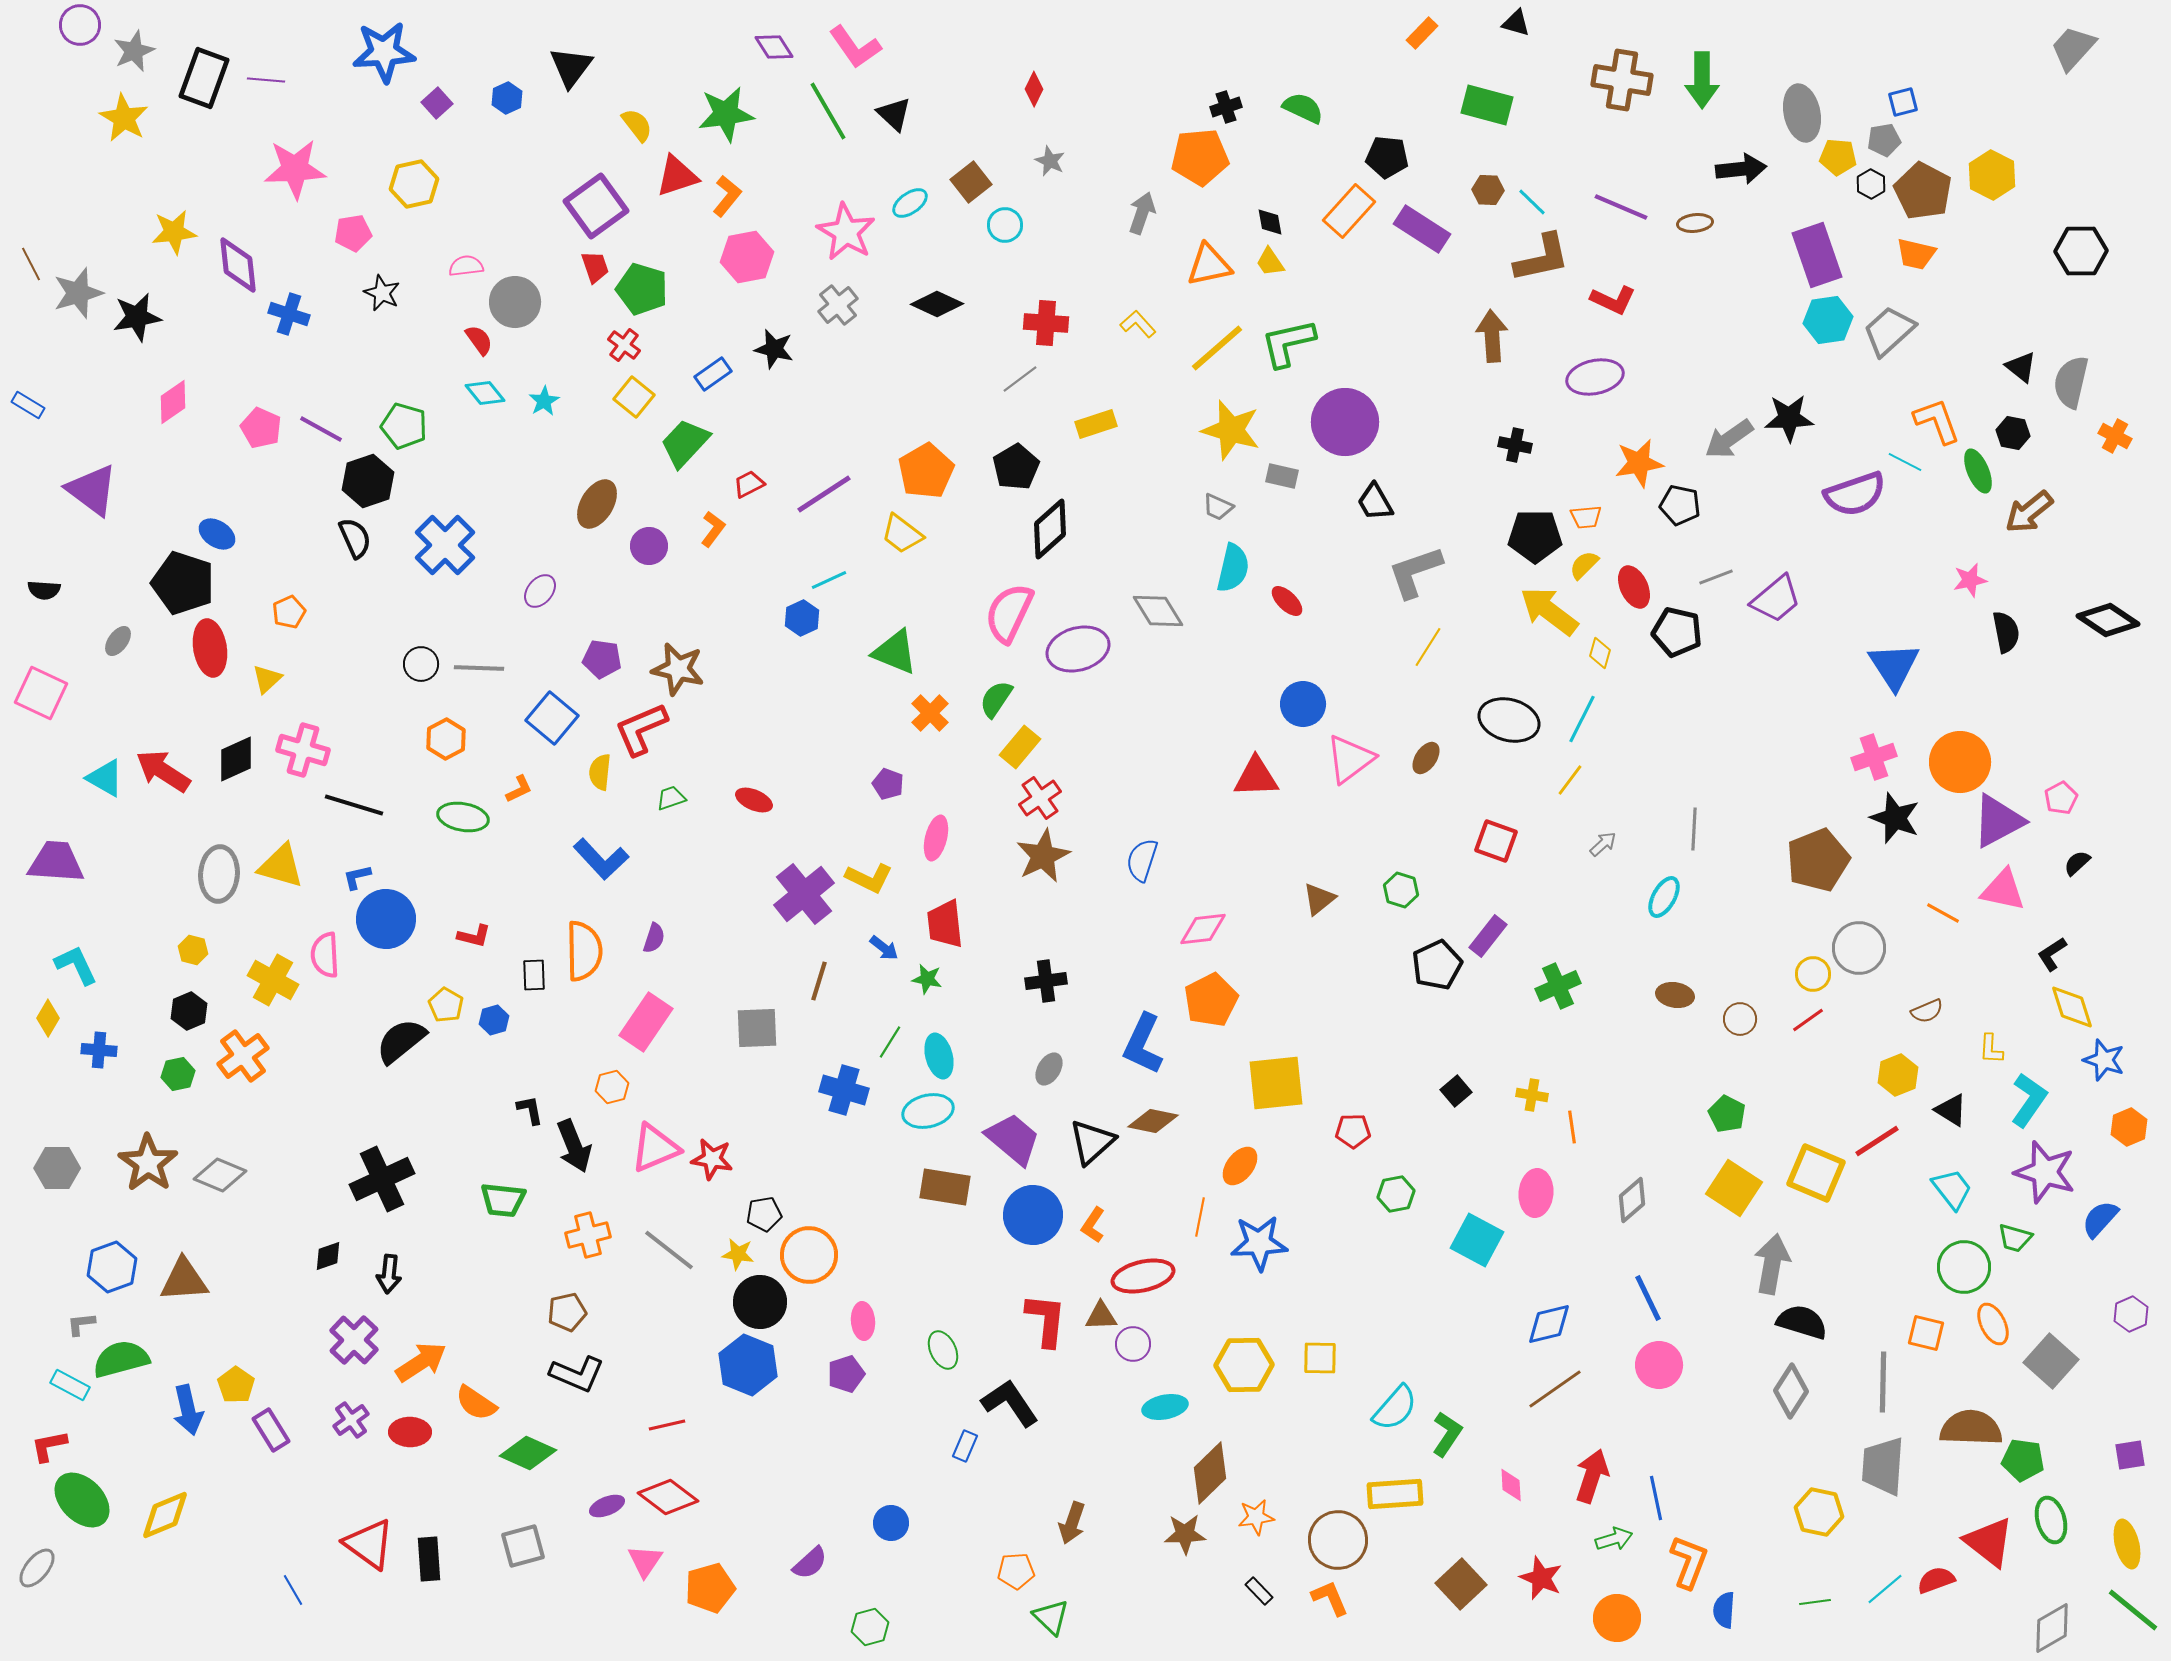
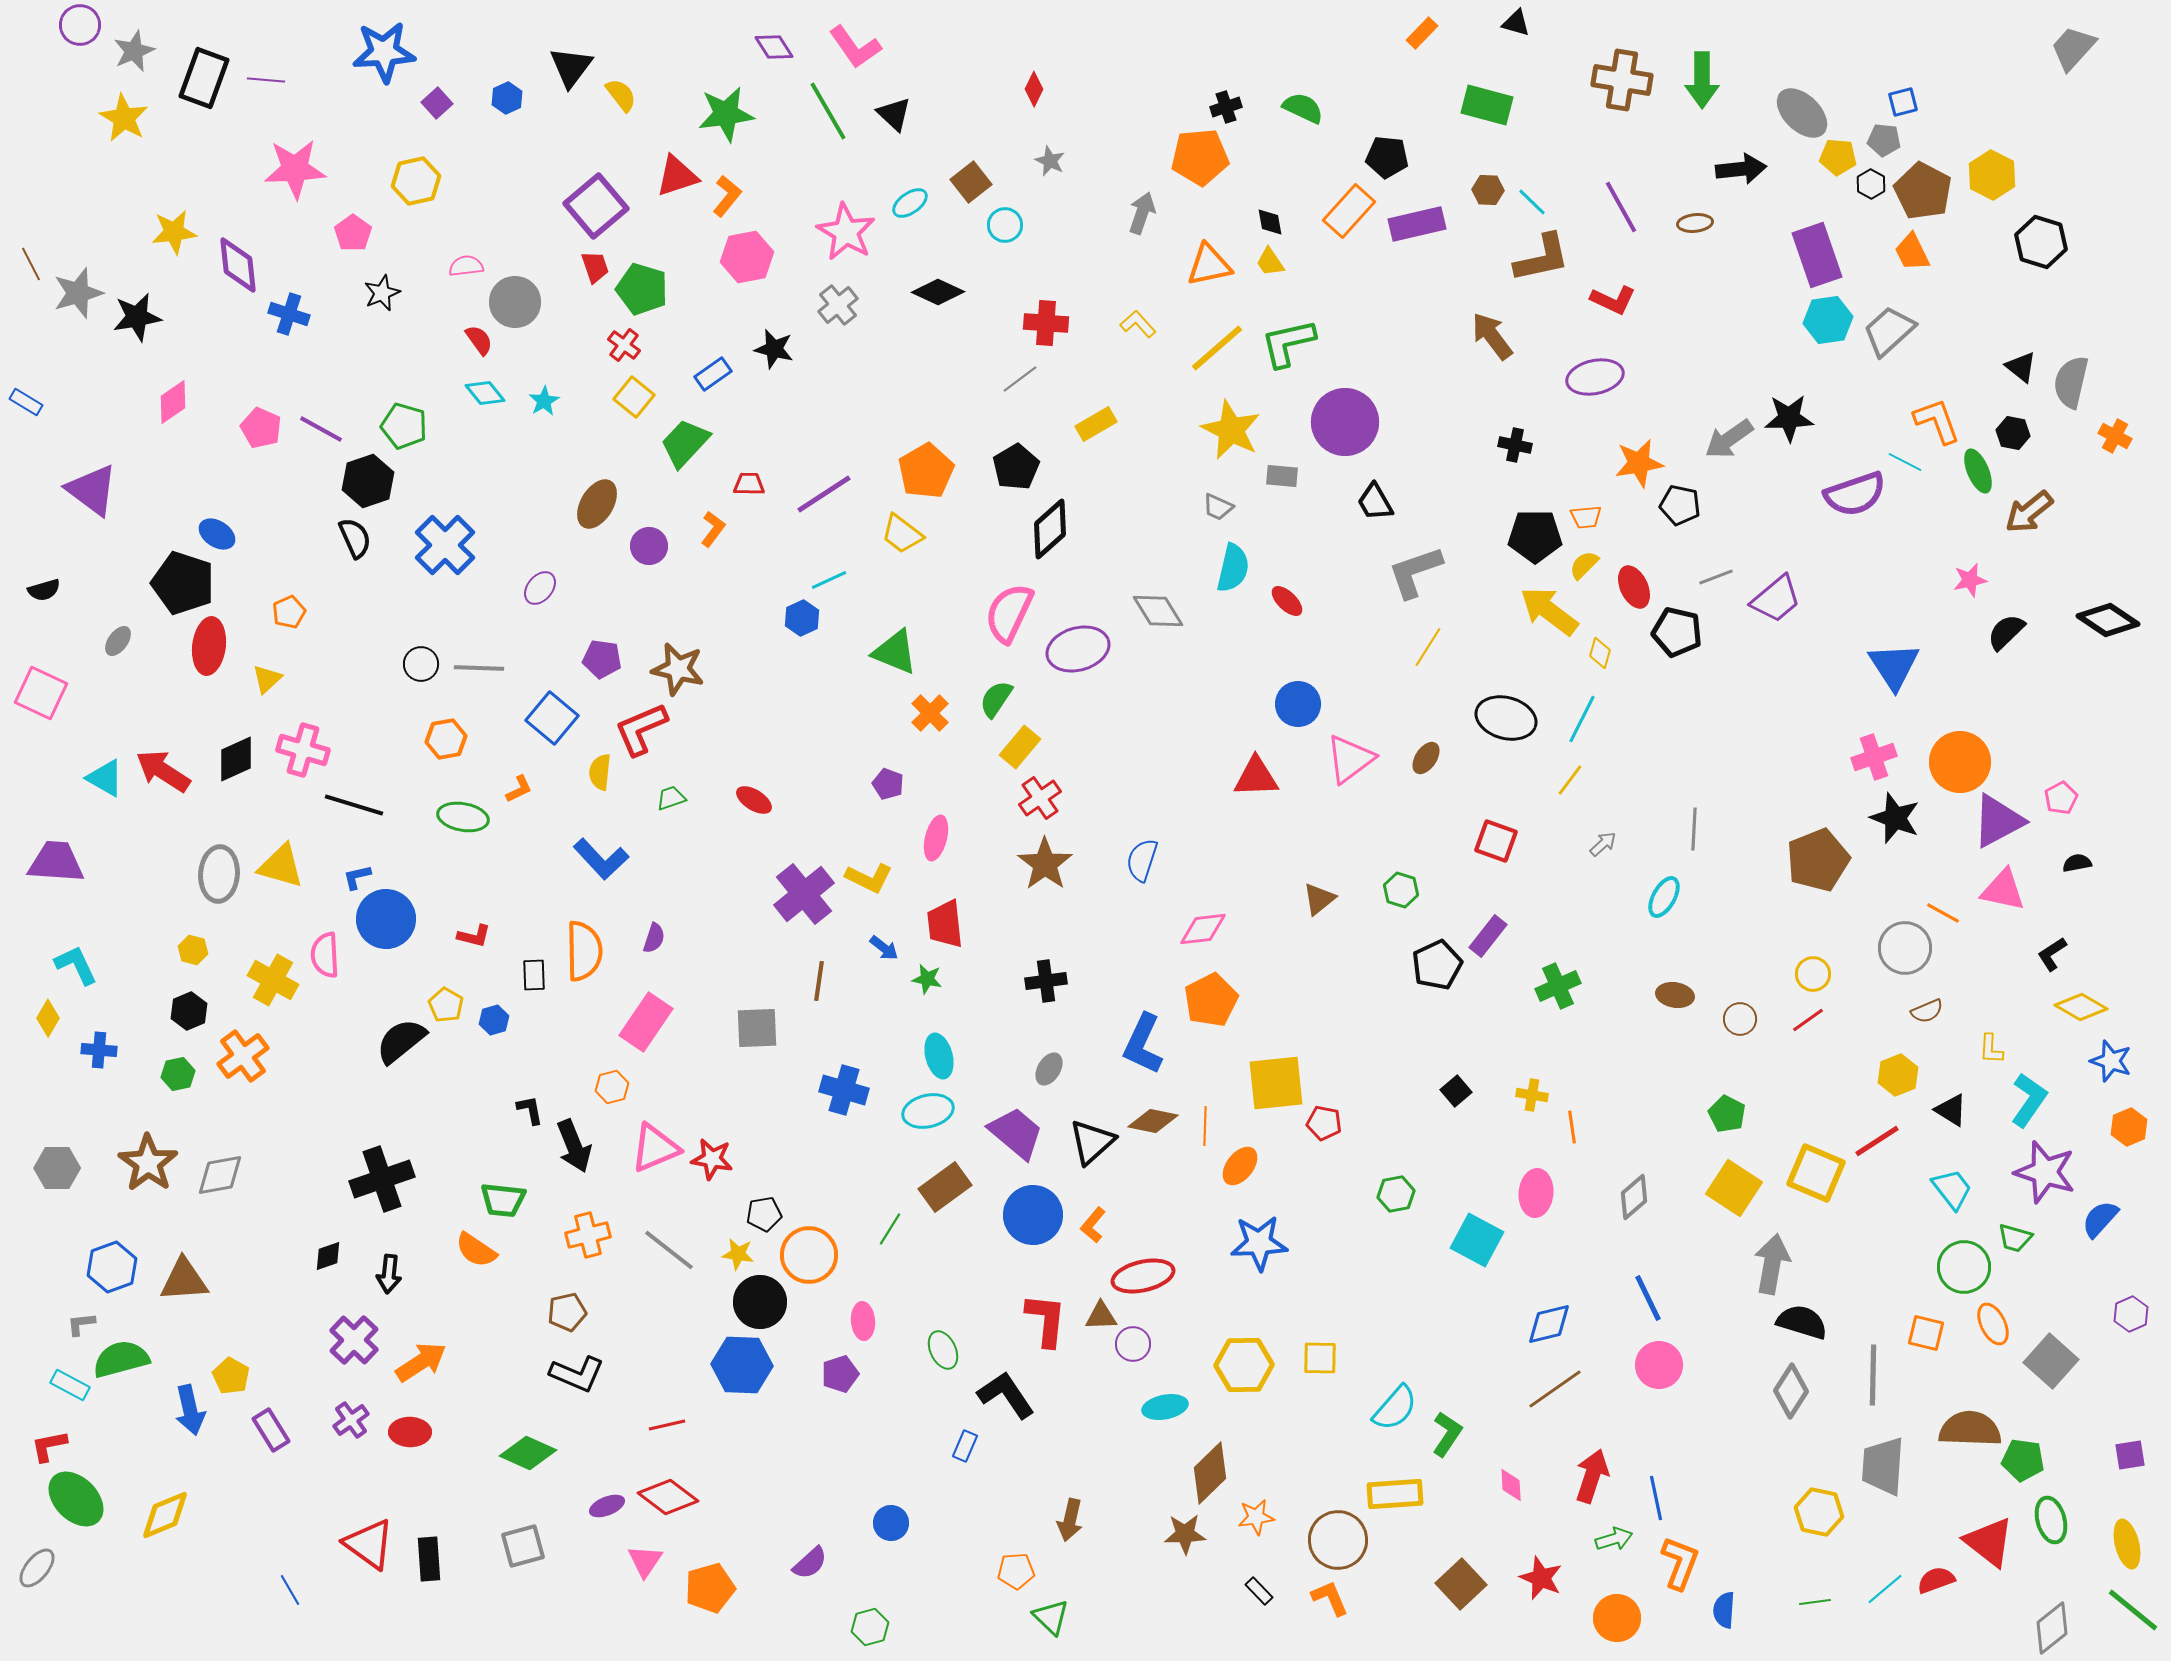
gray ellipse at (1802, 113): rotated 34 degrees counterclockwise
yellow semicircle at (637, 125): moved 16 px left, 30 px up
gray pentagon at (1884, 140): rotated 16 degrees clockwise
yellow hexagon at (414, 184): moved 2 px right, 3 px up
purple square at (596, 206): rotated 4 degrees counterclockwise
purple line at (1621, 207): rotated 38 degrees clockwise
purple rectangle at (1422, 229): moved 5 px left, 5 px up; rotated 46 degrees counterclockwise
pink pentagon at (353, 233): rotated 27 degrees counterclockwise
black hexagon at (2081, 251): moved 40 px left, 9 px up; rotated 18 degrees clockwise
orange trapezoid at (1916, 254): moved 4 px left, 2 px up; rotated 51 degrees clockwise
black star at (382, 293): rotated 24 degrees clockwise
black diamond at (937, 304): moved 1 px right, 12 px up
brown arrow at (1492, 336): rotated 33 degrees counterclockwise
blue rectangle at (28, 405): moved 2 px left, 3 px up
yellow rectangle at (1096, 424): rotated 12 degrees counterclockwise
yellow star at (1231, 430): rotated 10 degrees clockwise
gray rectangle at (1282, 476): rotated 8 degrees counterclockwise
red trapezoid at (749, 484): rotated 28 degrees clockwise
black semicircle at (44, 590): rotated 20 degrees counterclockwise
purple ellipse at (540, 591): moved 3 px up
black semicircle at (2006, 632): rotated 123 degrees counterclockwise
red ellipse at (210, 648): moved 1 px left, 2 px up; rotated 16 degrees clockwise
blue circle at (1303, 704): moved 5 px left
black ellipse at (1509, 720): moved 3 px left, 2 px up
orange hexagon at (446, 739): rotated 18 degrees clockwise
red ellipse at (754, 800): rotated 9 degrees clockwise
brown star at (1043, 856): moved 2 px right, 8 px down; rotated 10 degrees counterclockwise
black semicircle at (2077, 863): rotated 32 degrees clockwise
gray circle at (1859, 948): moved 46 px right
brown line at (819, 981): rotated 9 degrees counterclockwise
yellow diamond at (2072, 1007): moved 9 px right; rotated 42 degrees counterclockwise
green line at (890, 1042): moved 187 px down
blue star at (2104, 1060): moved 7 px right, 1 px down
red pentagon at (1353, 1131): moved 29 px left, 8 px up; rotated 12 degrees clockwise
purple trapezoid at (1013, 1139): moved 3 px right, 6 px up
gray diamond at (220, 1175): rotated 33 degrees counterclockwise
black cross at (382, 1179): rotated 6 degrees clockwise
brown rectangle at (945, 1187): rotated 45 degrees counterclockwise
gray diamond at (1632, 1200): moved 2 px right, 3 px up
orange line at (1200, 1217): moved 5 px right, 91 px up; rotated 9 degrees counterclockwise
orange L-shape at (1093, 1225): rotated 6 degrees clockwise
blue hexagon at (748, 1365): moved 6 px left; rotated 20 degrees counterclockwise
purple pentagon at (846, 1374): moved 6 px left
gray line at (1883, 1382): moved 10 px left, 7 px up
yellow pentagon at (236, 1385): moved 5 px left, 9 px up; rotated 6 degrees counterclockwise
orange semicircle at (476, 1403): moved 153 px up
black L-shape at (1010, 1403): moved 4 px left, 8 px up
blue arrow at (188, 1410): moved 2 px right
brown semicircle at (1971, 1428): moved 1 px left, 1 px down
green ellipse at (82, 1500): moved 6 px left, 1 px up
brown arrow at (1072, 1523): moved 2 px left, 3 px up; rotated 6 degrees counterclockwise
orange L-shape at (1689, 1562): moved 9 px left, 1 px down
blue line at (293, 1590): moved 3 px left
gray diamond at (2052, 1628): rotated 8 degrees counterclockwise
